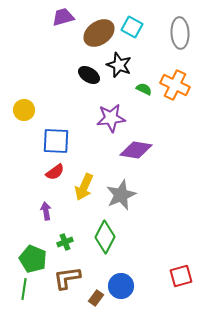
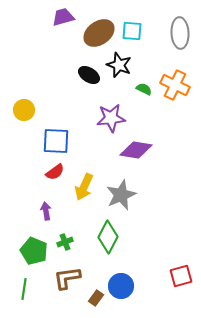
cyan square: moved 4 px down; rotated 25 degrees counterclockwise
green diamond: moved 3 px right
green pentagon: moved 1 px right, 8 px up
